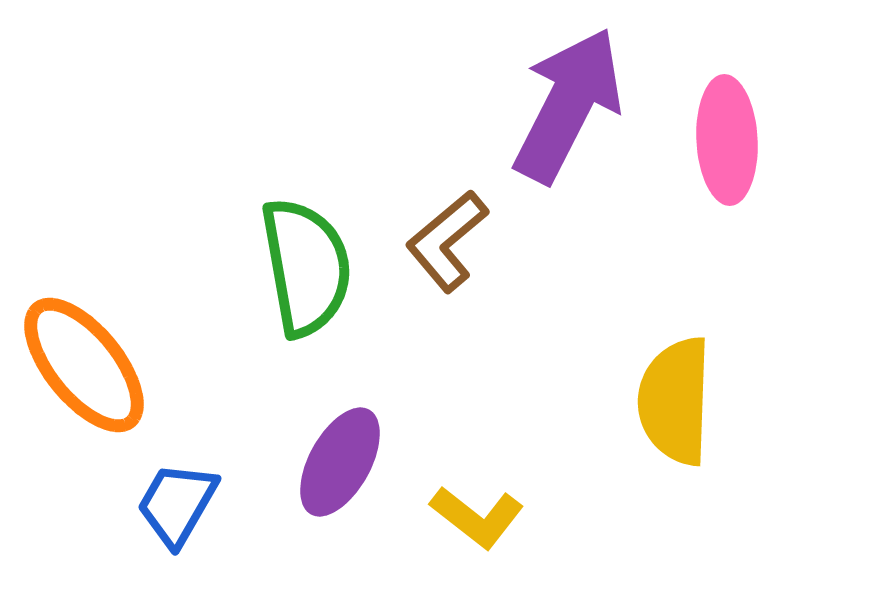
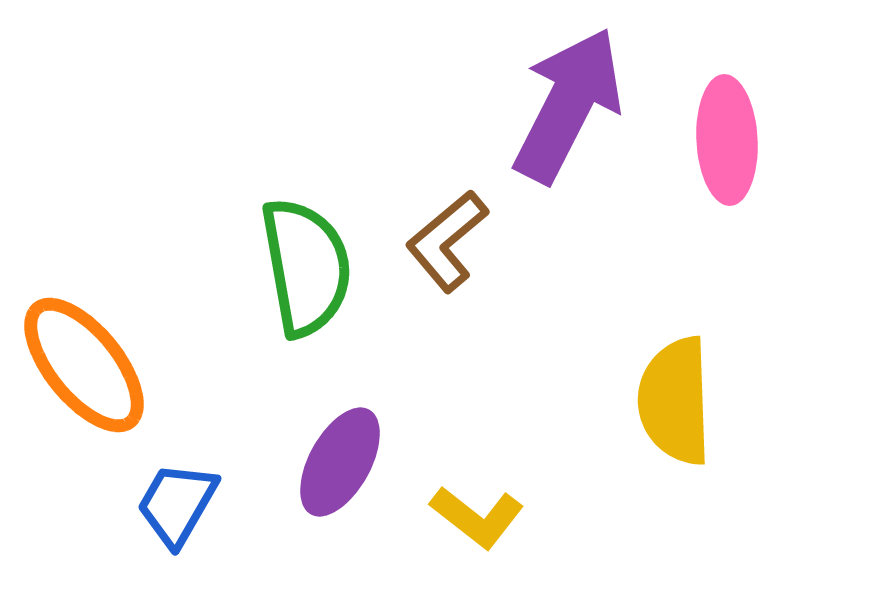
yellow semicircle: rotated 4 degrees counterclockwise
